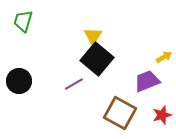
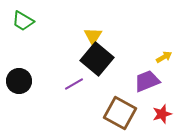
green trapezoid: rotated 75 degrees counterclockwise
red star: moved 1 px up
